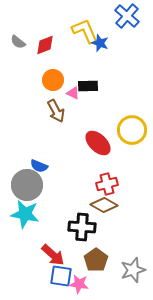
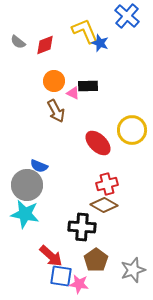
orange circle: moved 1 px right, 1 px down
red arrow: moved 2 px left, 1 px down
